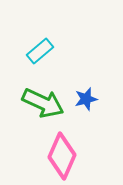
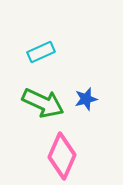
cyan rectangle: moved 1 px right, 1 px down; rotated 16 degrees clockwise
